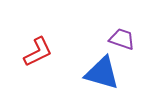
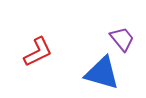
purple trapezoid: rotated 32 degrees clockwise
